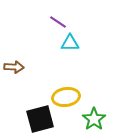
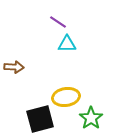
cyan triangle: moved 3 px left, 1 px down
green star: moved 3 px left, 1 px up
